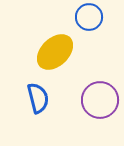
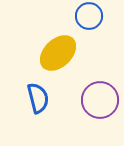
blue circle: moved 1 px up
yellow ellipse: moved 3 px right, 1 px down
